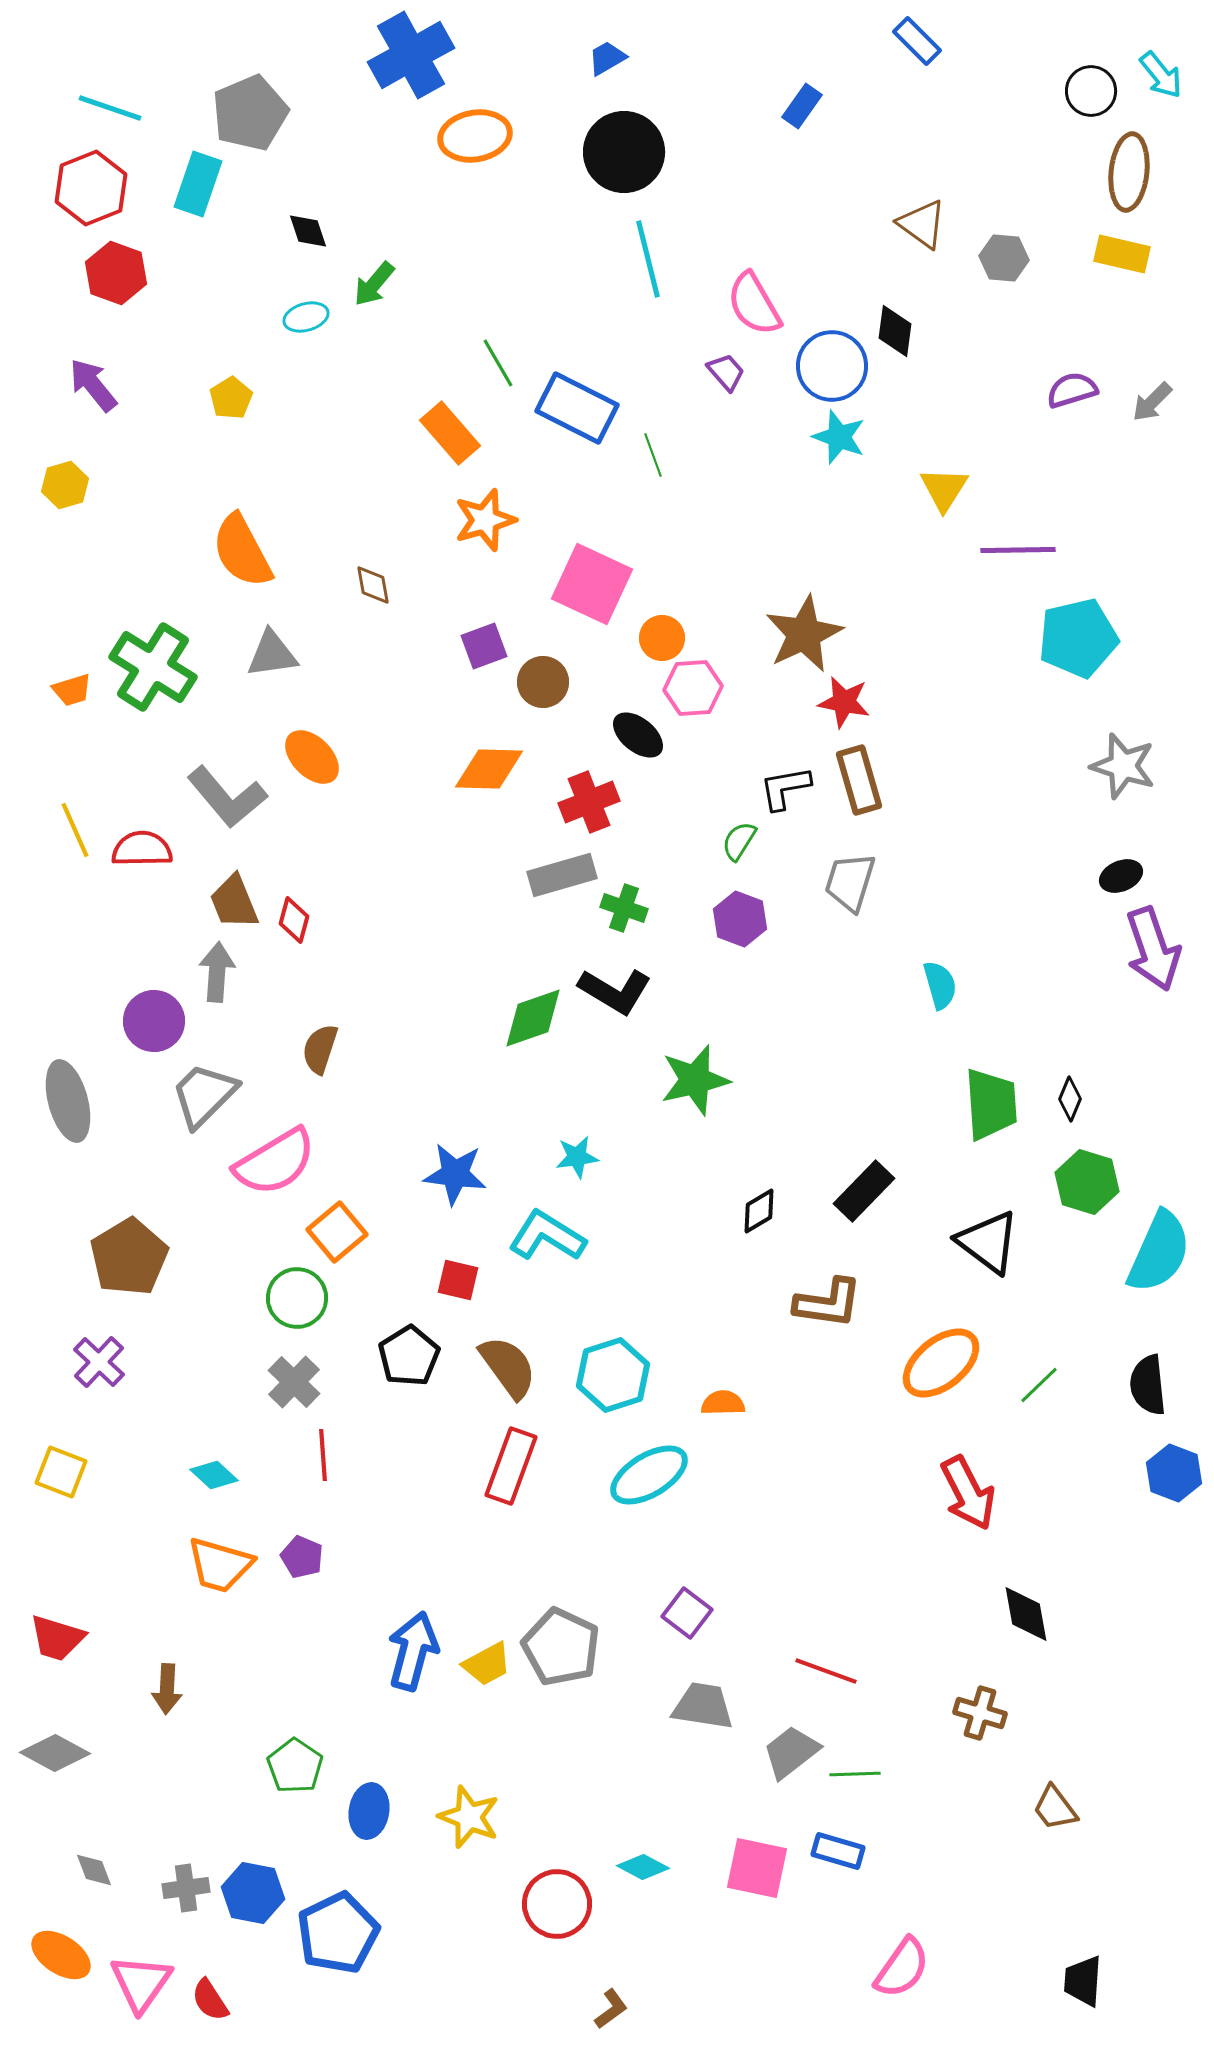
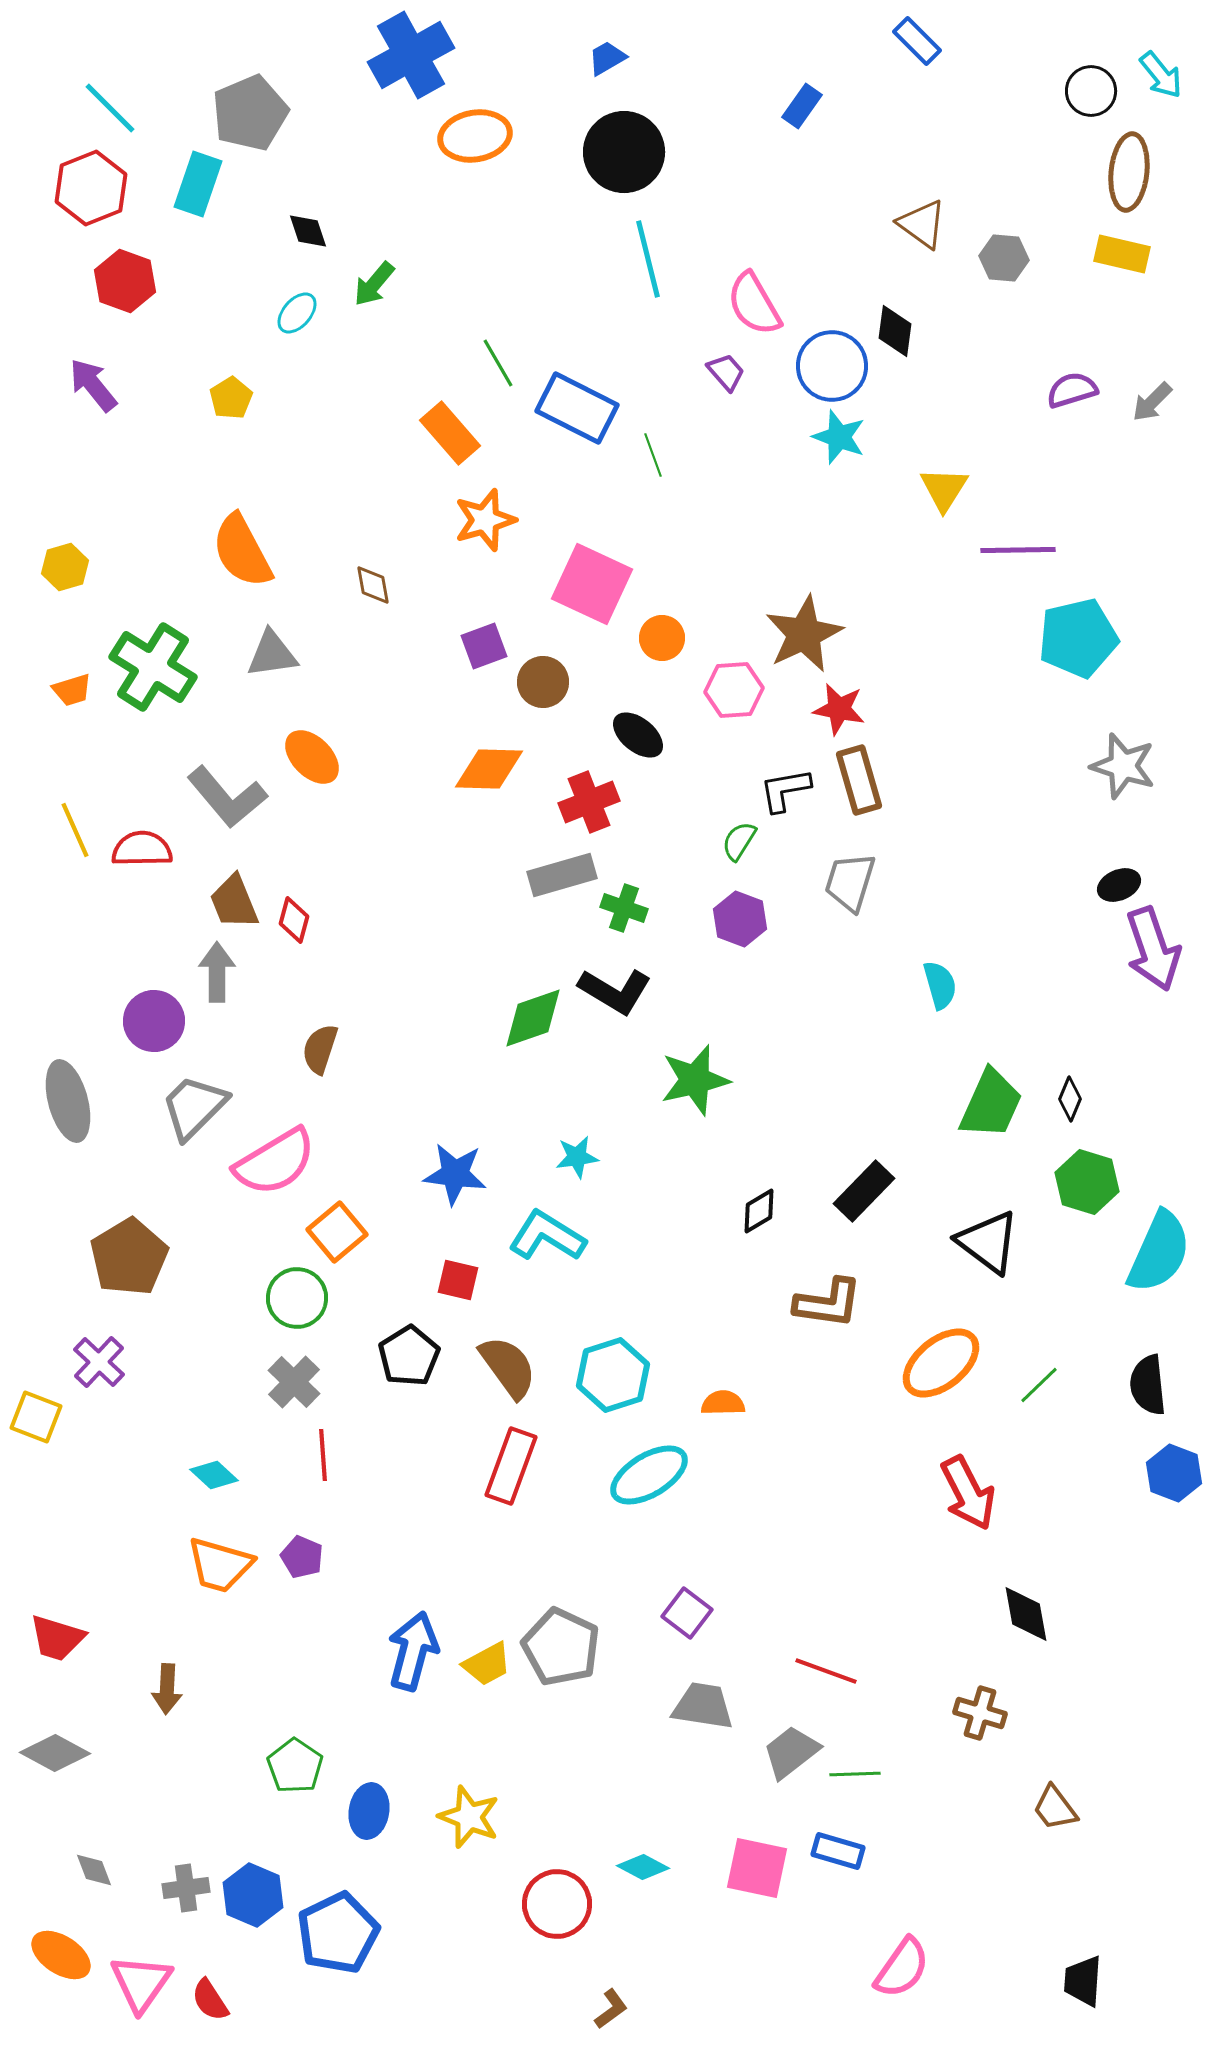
cyan line at (110, 108): rotated 26 degrees clockwise
red hexagon at (116, 273): moved 9 px right, 8 px down
cyan ellipse at (306, 317): moved 9 px left, 4 px up; rotated 33 degrees counterclockwise
yellow hexagon at (65, 485): moved 82 px down
pink hexagon at (693, 688): moved 41 px right, 2 px down
red star at (844, 702): moved 5 px left, 7 px down
black L-shape at (785, 788): moved 2 px down
black ellipse at (1121, 876): moved 2 px left, 9 px down
gray arrow at (217, 972): rotated 4 degrees counterclockwise
gray trapezoid at (204, 1095): moved 10 px left, 12 px down
green trapezoid at (991, 1104): rotated 28 degrees clockwise
yellow square at (61, 1472): moved 25 px left, 55 px up
blue hexagon at (253, 1893): moved 2 px down; rotated 12 degrees clockwise
